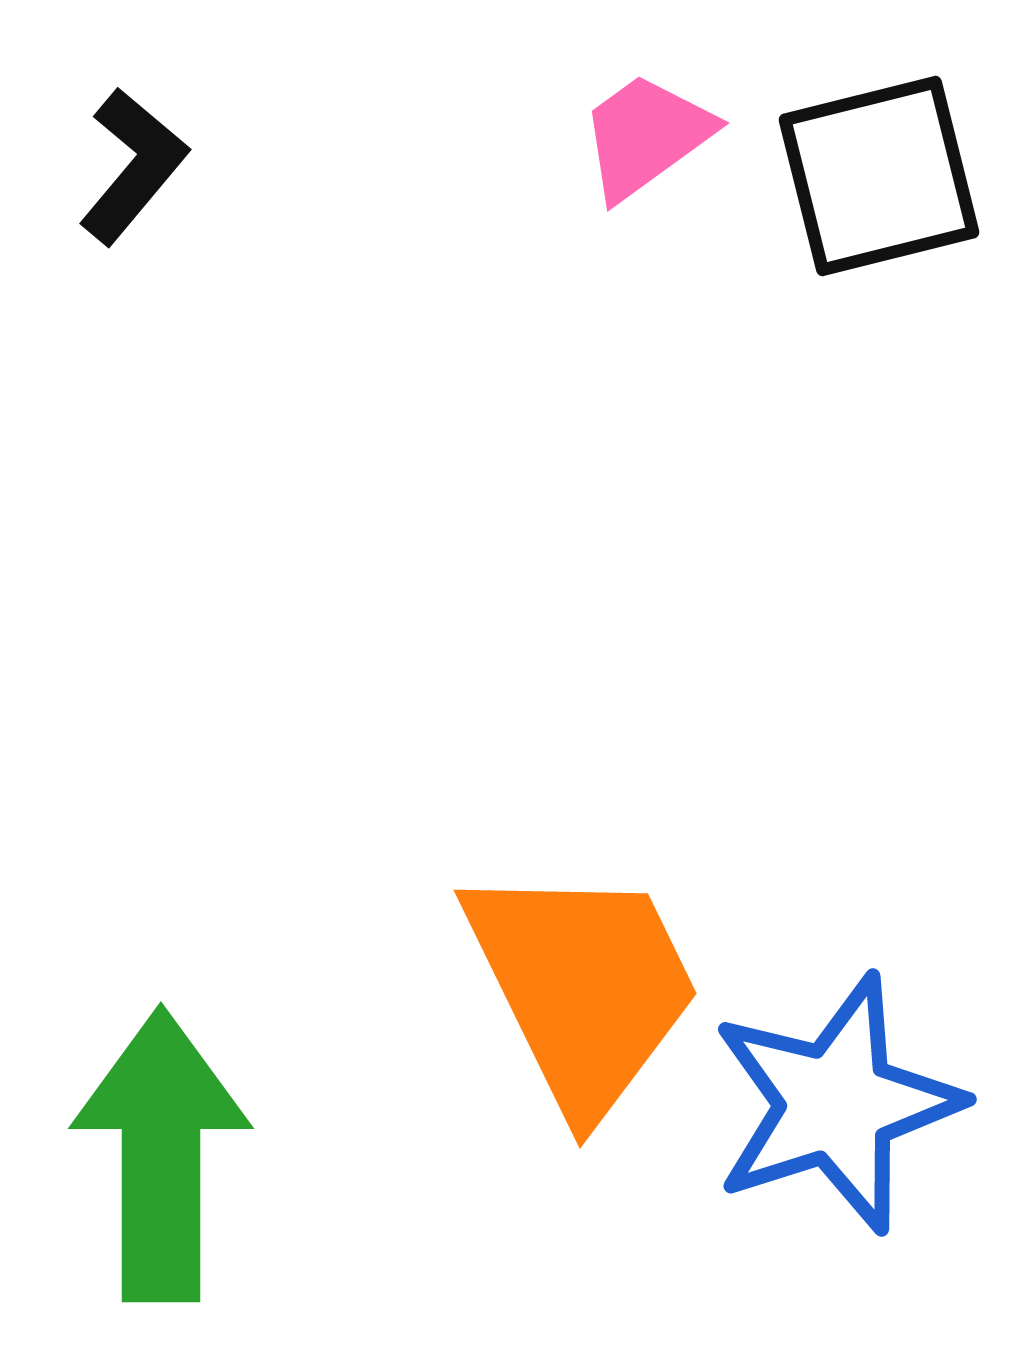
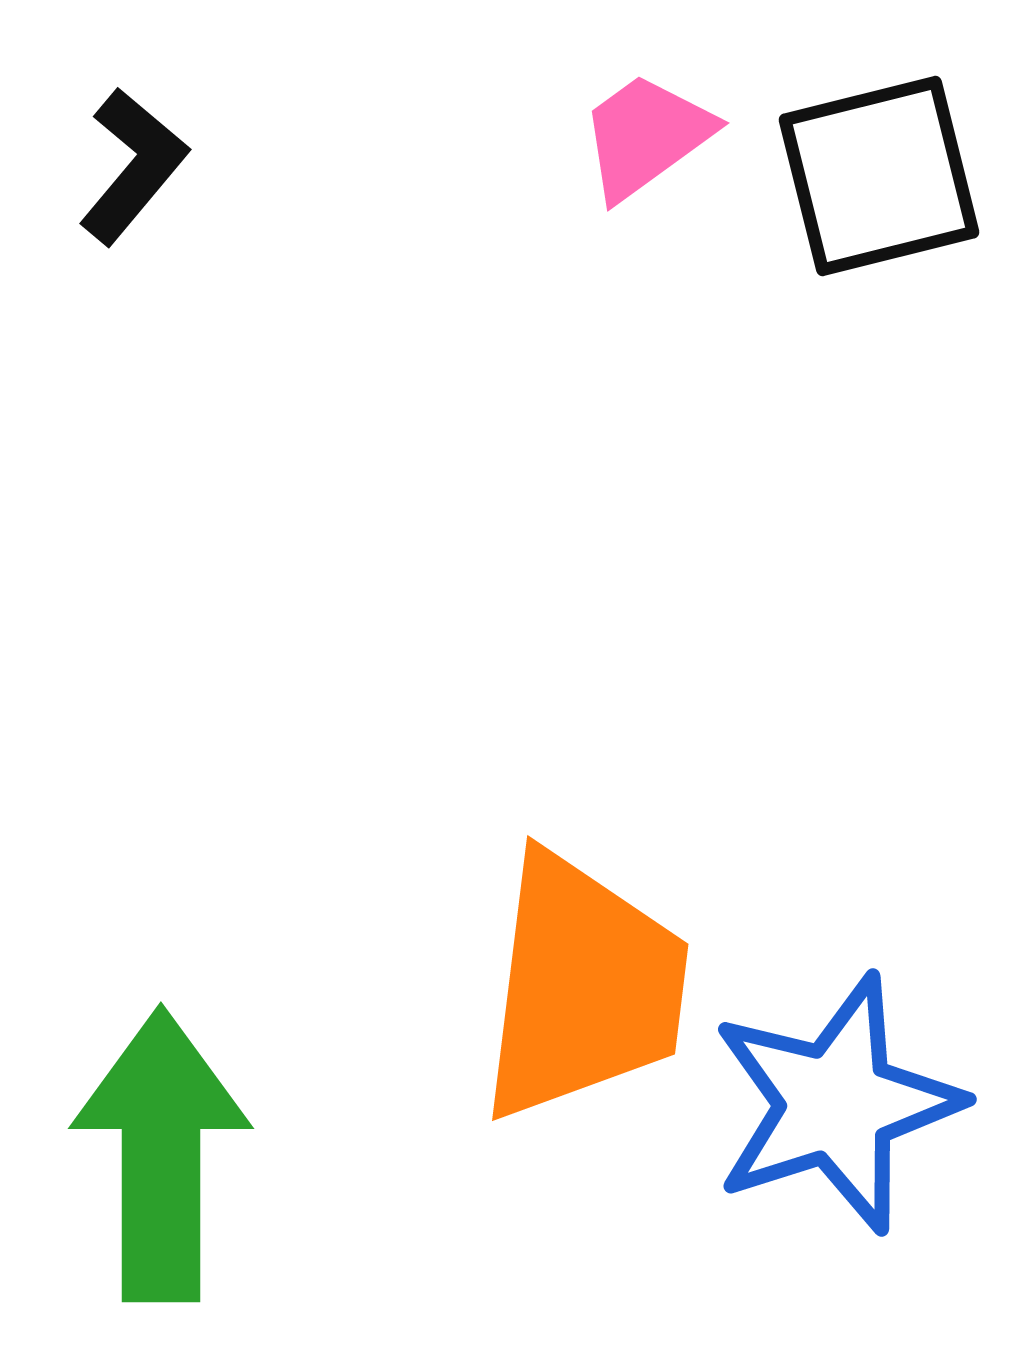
orange trapezoid: rotated 33 degrees clockwise
